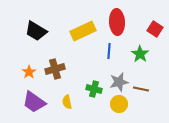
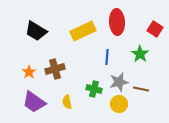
blue line: moved 2 px left, 6 px down
